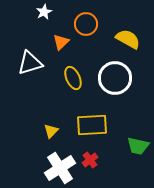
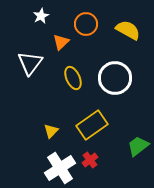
white star: moved 3 px left, 4 px down
yellow semicircle: moved 9 px up
white triangle: rotated 36 degrees counterclockwise
yellow rectangle: rotated 32 degrees counterclockwise
green trapezoid: rotated 130 degrees clockwise
